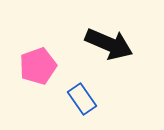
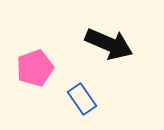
pink pentagon: moved 3 px left, 2 px down
